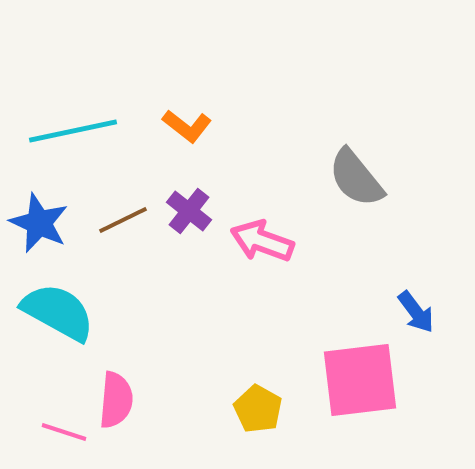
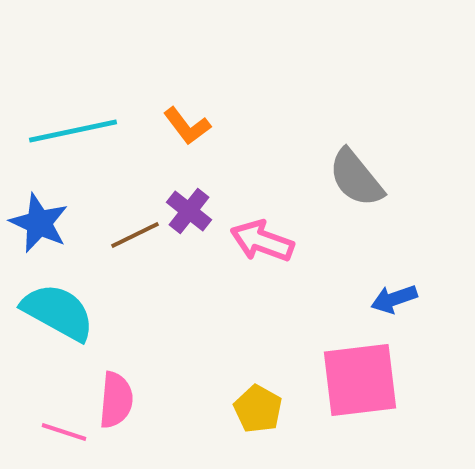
orange L-shape: rotated 15 degrees clockwise
brown line: moved 12 px right, 15 px down
blue arrow: moved 22 px left, 13 px up; rotated 108 degrees clockwise
